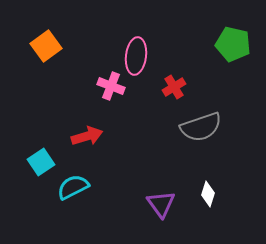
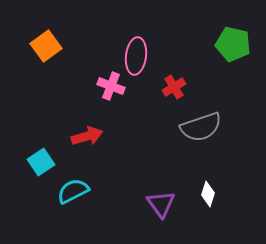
cyan semicircle: moved 4 px down
